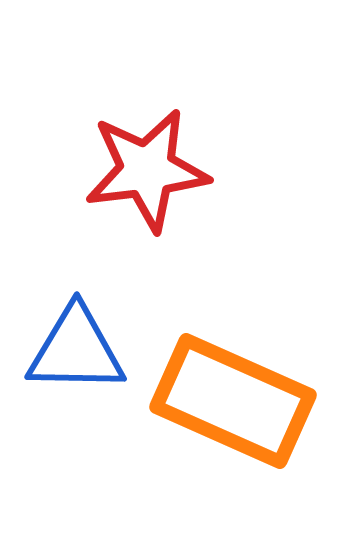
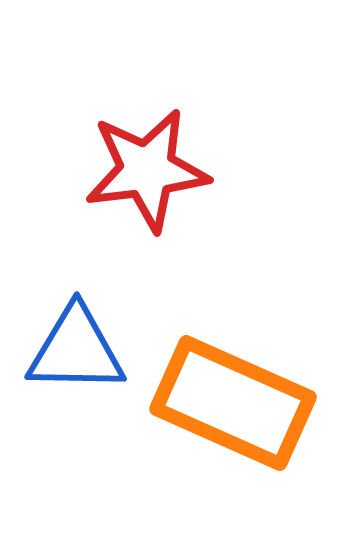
orange rectangle: moved 2 px down
